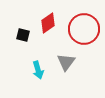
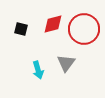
red diamond: moved 5 px right, 1 px down; rotated 20 degrees clockwise
black square: moved 2 px left, 6 px up
gray triangle: moved 1 px down
